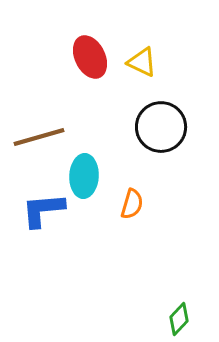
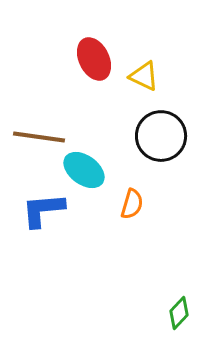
red ellipse: moved 4 px right, 2 px down
yellow triangle: moved 2 px right, 14 px down
black circle: moved 9 px down
brown line: rotated 24 degrees clockwise
cyan ellipse: moved 6 px up; rotated 57 degrees counterclockwise
green diamond: moved 6 px up
